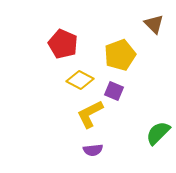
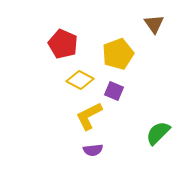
brown triangle: rotated 10 degrees clockwise
yellow pentagon: moved 2 px left, 1 px up
yellow L-shape: moved 1 px left, 2 px down
